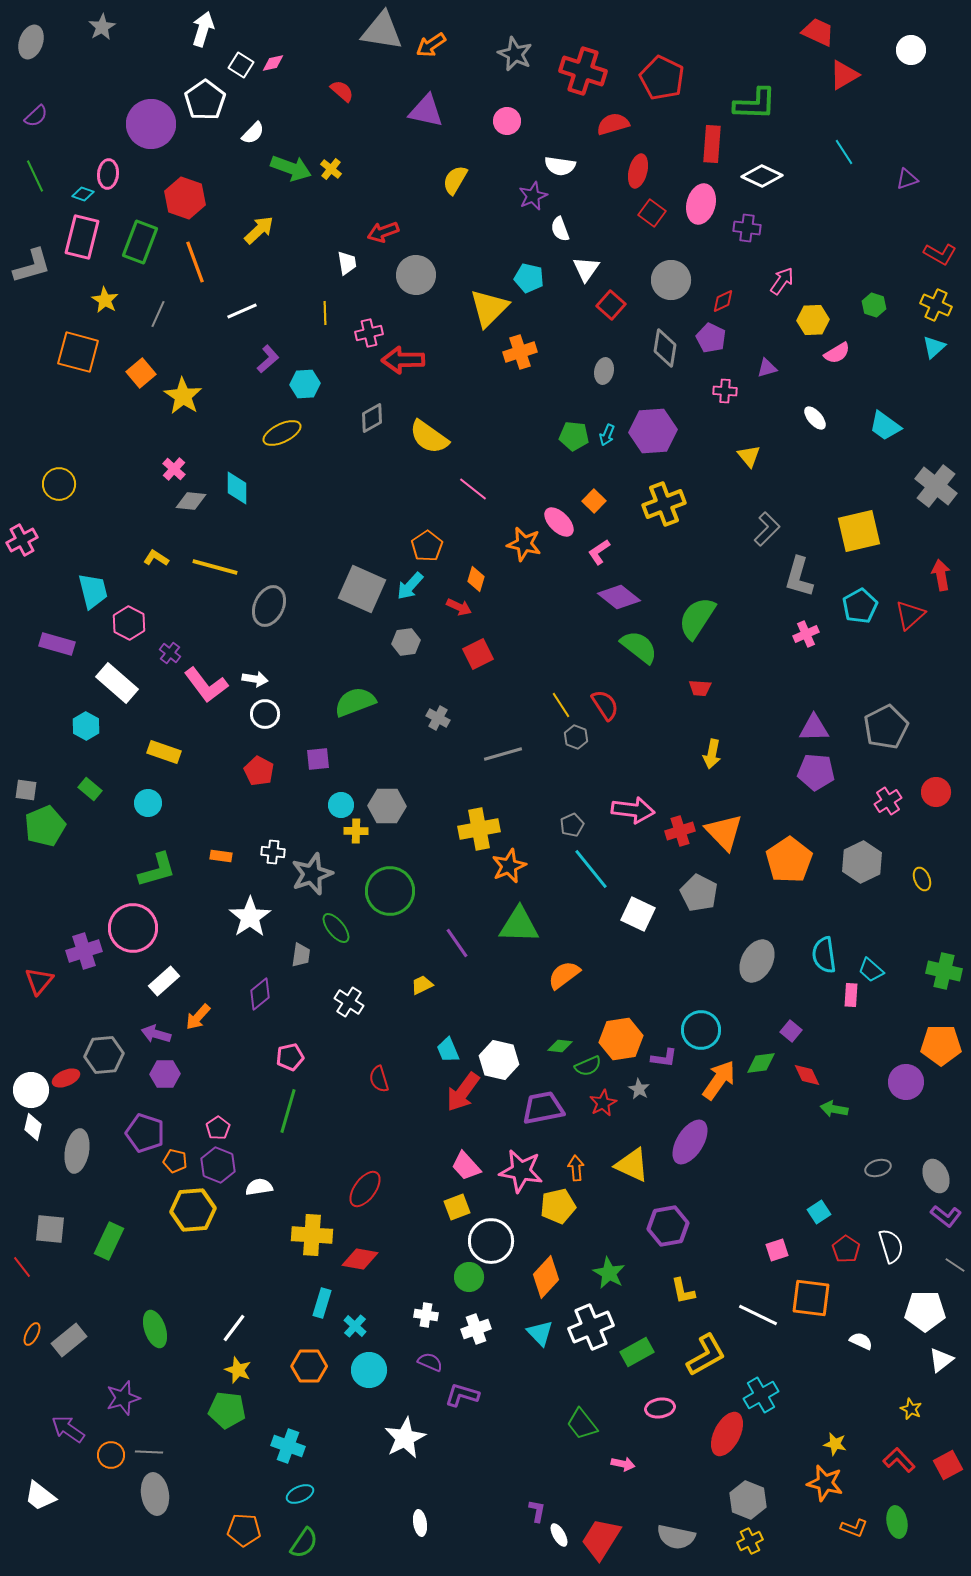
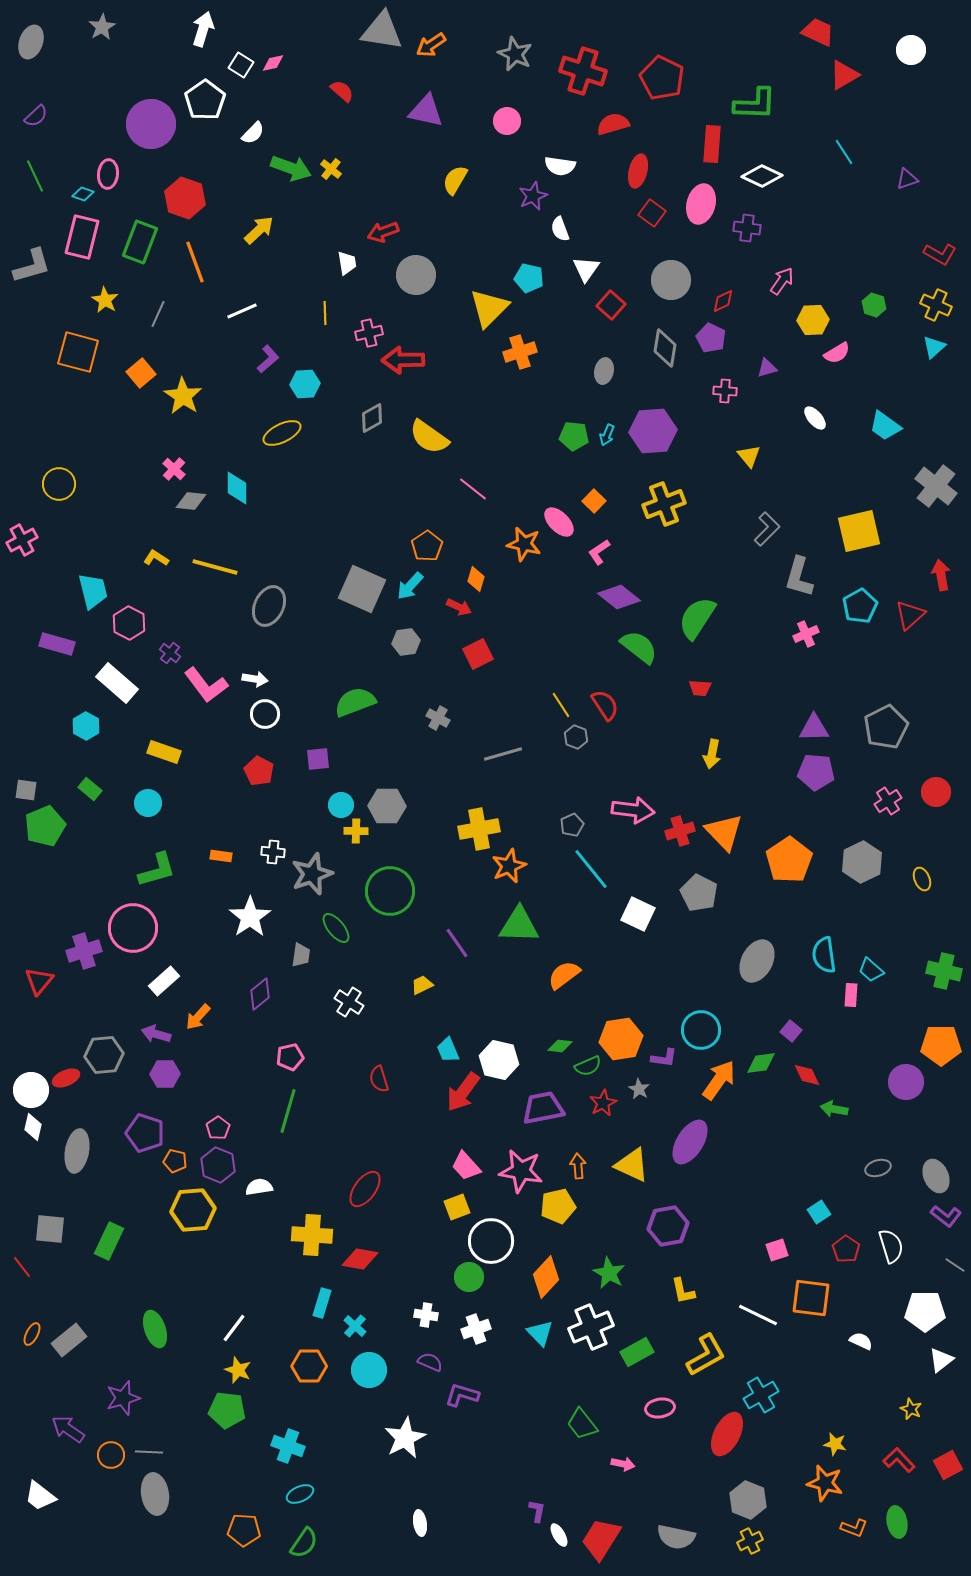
orange arrow at (576, 1168): moved 2 px right, 2 px up
